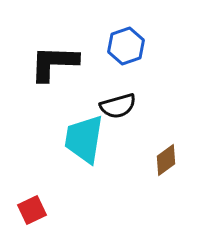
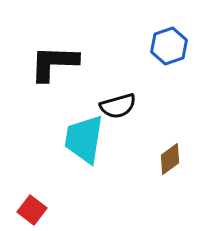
blue hexagon: moved 43 px right
brown diamond: moved 4 px right, 1 px up
red square: rotated 28 degrees counterclockwise
